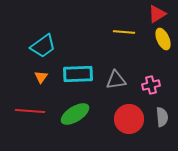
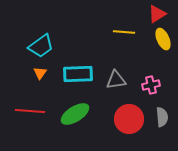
cyan trapezoid: moved 2 px left
orange triangle: moved 1 px left, 4 px up
